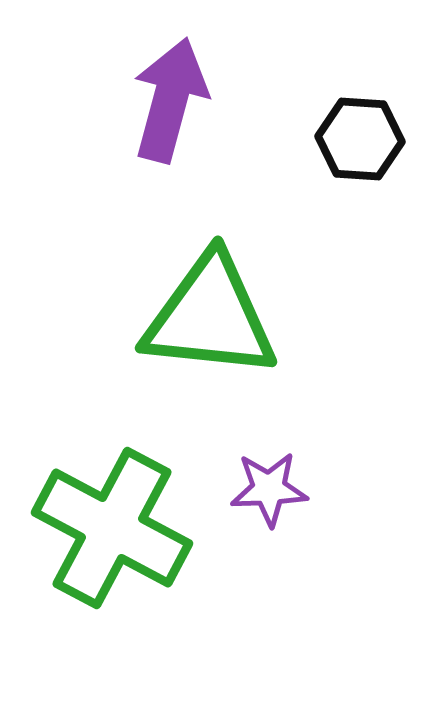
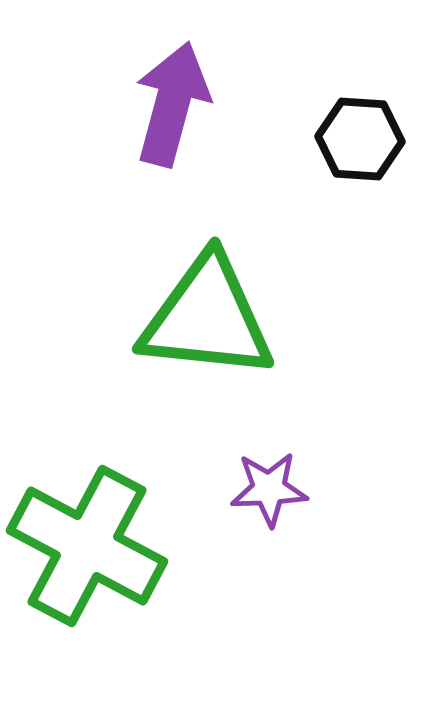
purple arrow: moved 2 px right, 4 px down
green triangle: moved 3 px left, 1 px down
green cross: moved 25 px left, 18 px down
